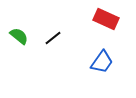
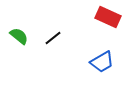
red rectangle: moved 2 px right, 2 px up
blue trapezoid: rotated 25 degrees clockwise
